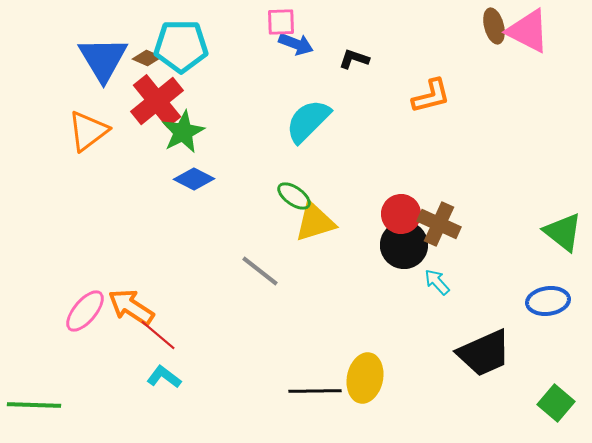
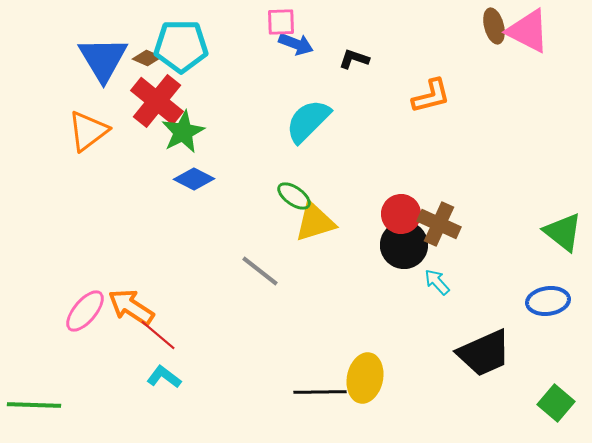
red cross: rotated 12 degrees counterclockwise
black line: moved 5 px right, 1 px down
